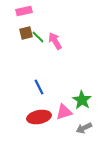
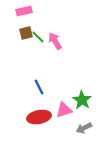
pink triangle: moved 2 px up
